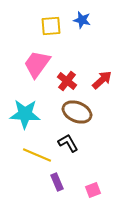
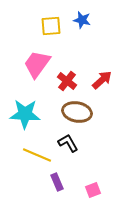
brown ellipse: rotated 12 degrees counterclockwise
